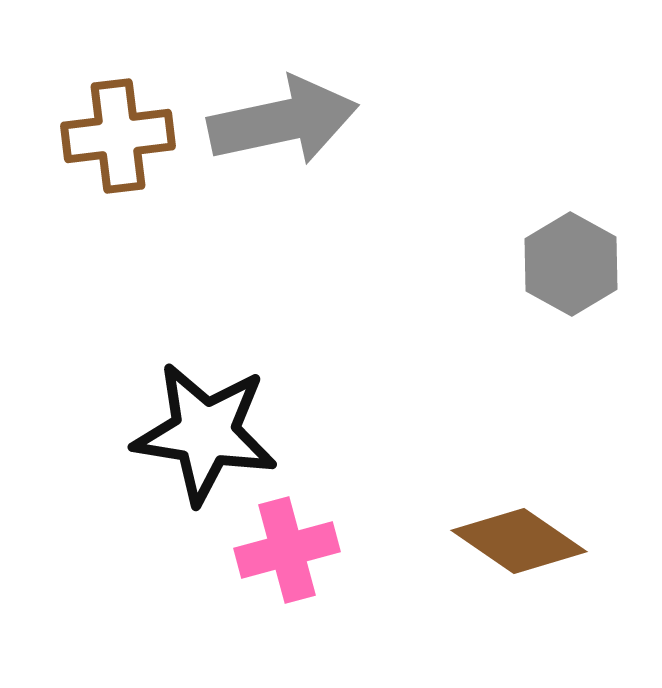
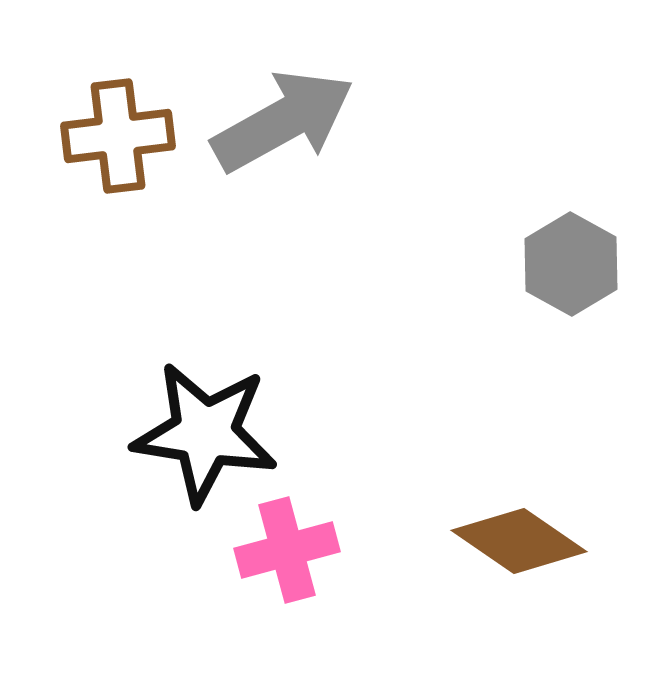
gray arrow: rotated 17 degrees counterclockwise
